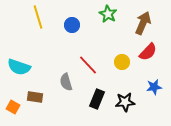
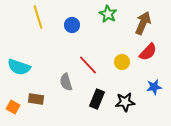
brown rectangle: moved 1 px right, 2 px down
